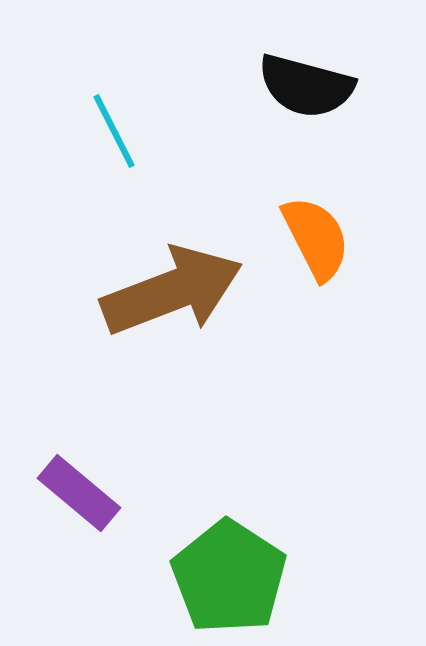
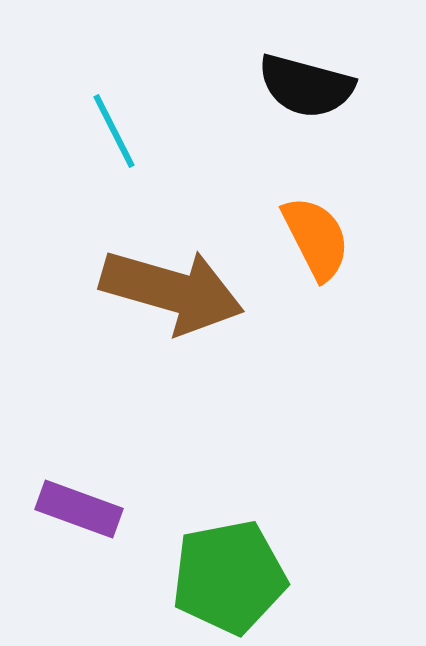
brown arrow: rotated 37 degrees clockwise
purple rectangle: moved 16 px down; rotated 20 degrees counterclockwise
green pentagon: rotated 28 degrees clockwise
